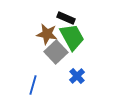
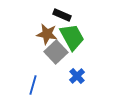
black rectangle: moved 4 px left, 3 px up
